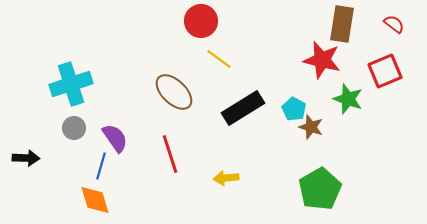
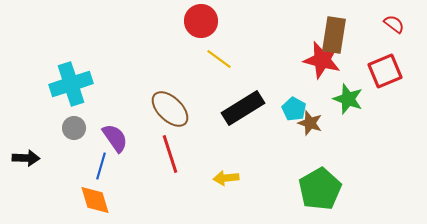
brown rectangle: moved 8 px left, 11 px down
brown ellipse: moved 4 px left, 17 px down
brown star: moved 1 px left, 4 px up
